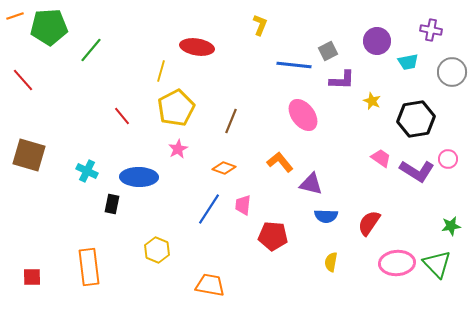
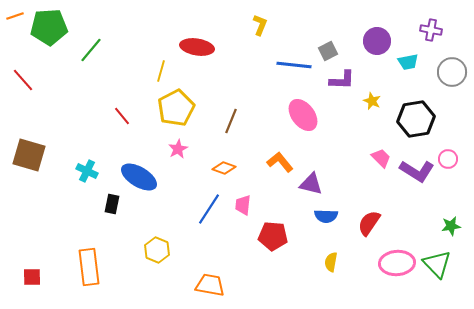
pink trapezoid at (381, 158): rotated 10 degrees clockwise
blue ellipse at (139, 177): rotated 30 degrees clockwise
